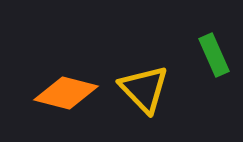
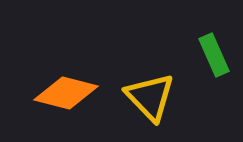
yellow triangle: moved 6 px right, 8 px down
